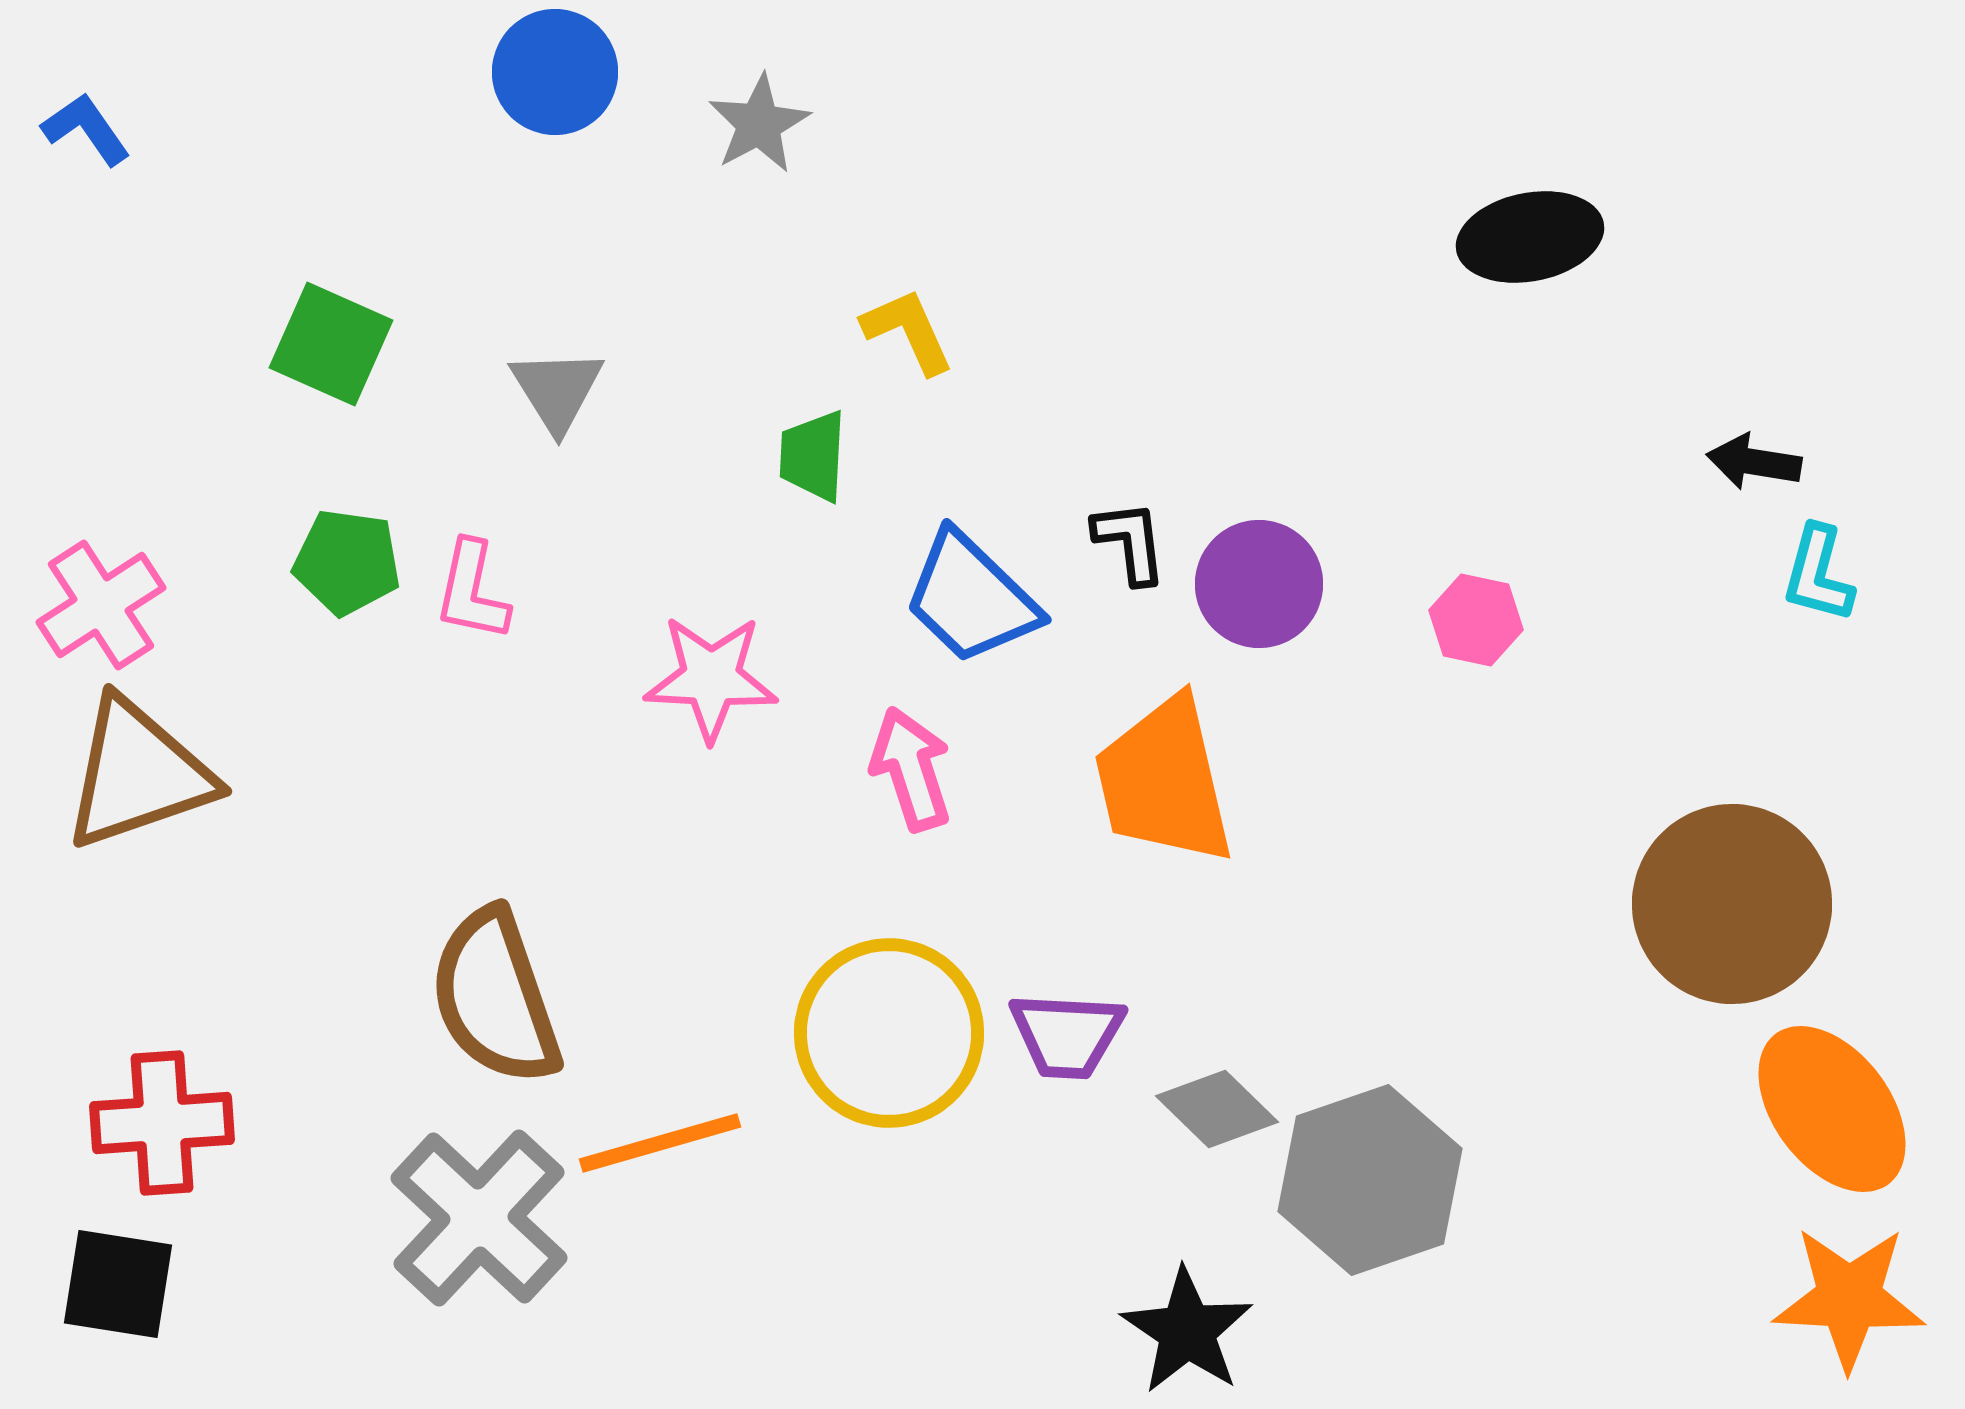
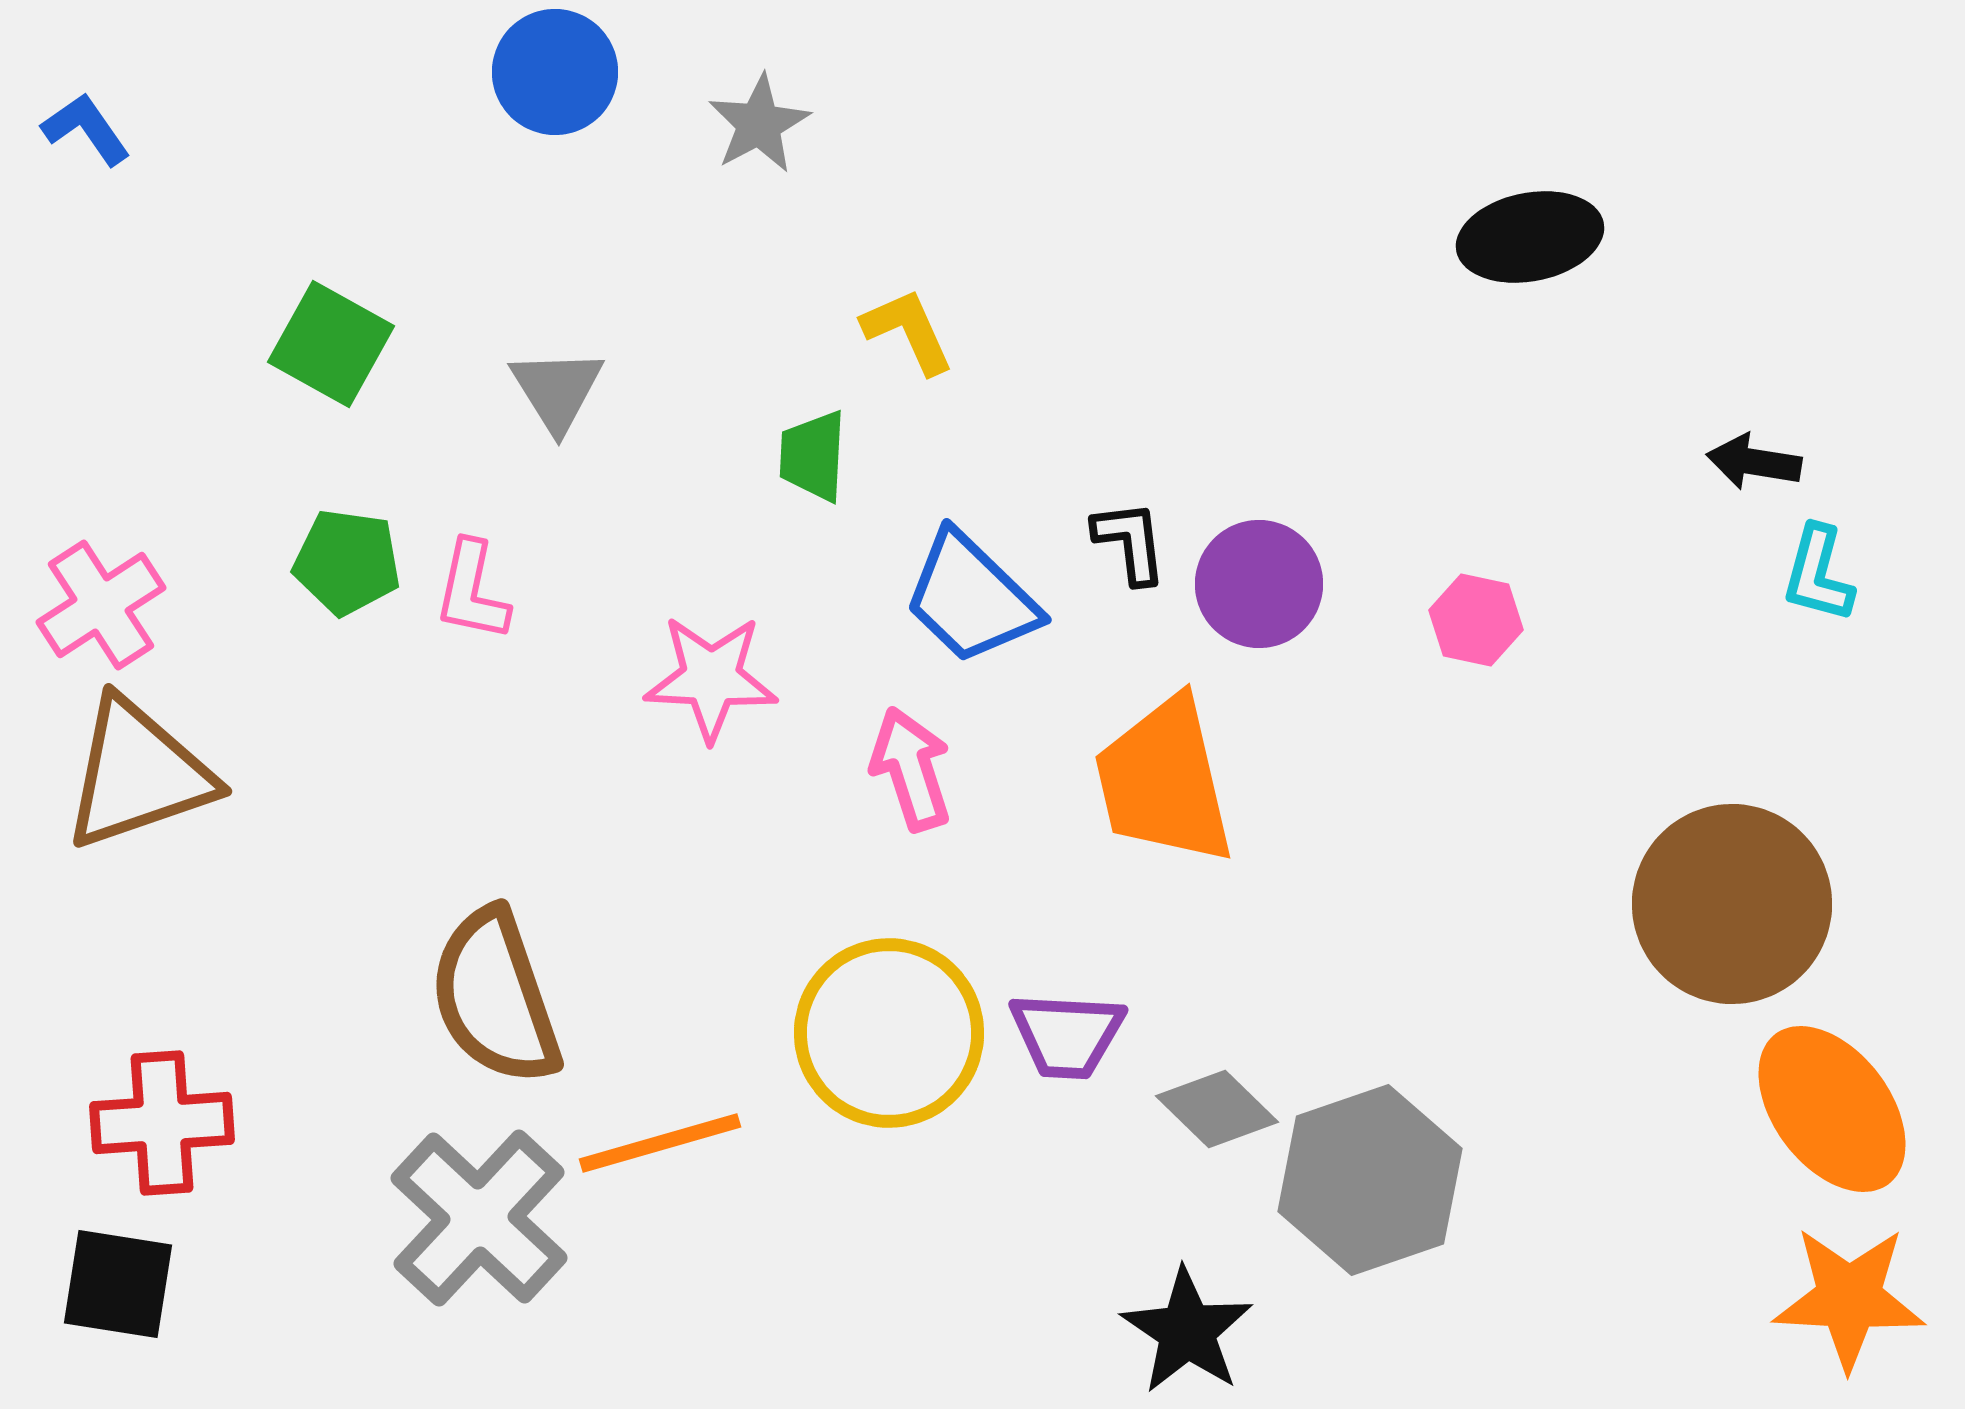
green square: rotated 5 degrees clockwise
